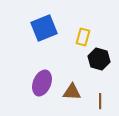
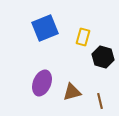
blue square: moved 1 px right
black hexagon: moved 4 px right, 2 px up
brown triangle: rotated 18 degrees counterclockwise
brown line: rotated 14 degrees counterclockwise
